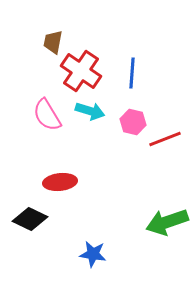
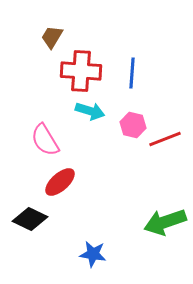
brown trapezoid: moved 1 px left, 5 px up; rotated 20 degrees clockwise
red cross: rotated 30 degrees counterclockwise
pink semicircle: moved 2 px left, 25 px down
pink hexagon: moved 3 px down
red ellipse: rotated 36 degrees counterclockwise
green arrow: moved 2 px left
